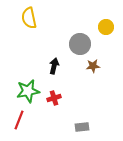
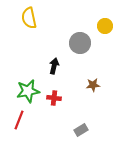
yellow circle: moved 1 px left, 1 px up
gray circle: moved 1 px up
brown star: moved 19 px down
red cross: rotated 24 degrees clockwise
gray rectangle: moved 1 px left, 3 px down; rotated 24 degrees counterclockwise
